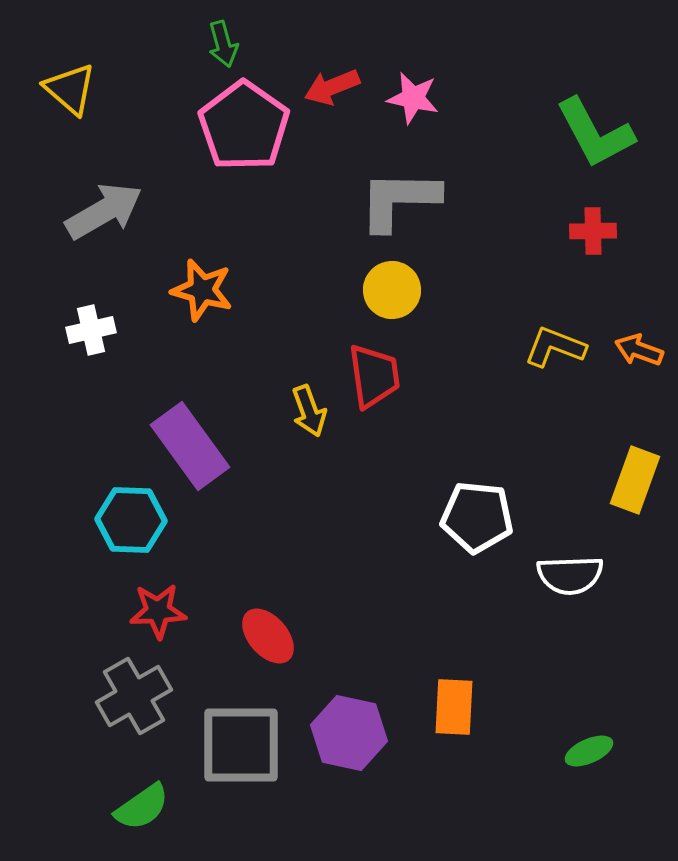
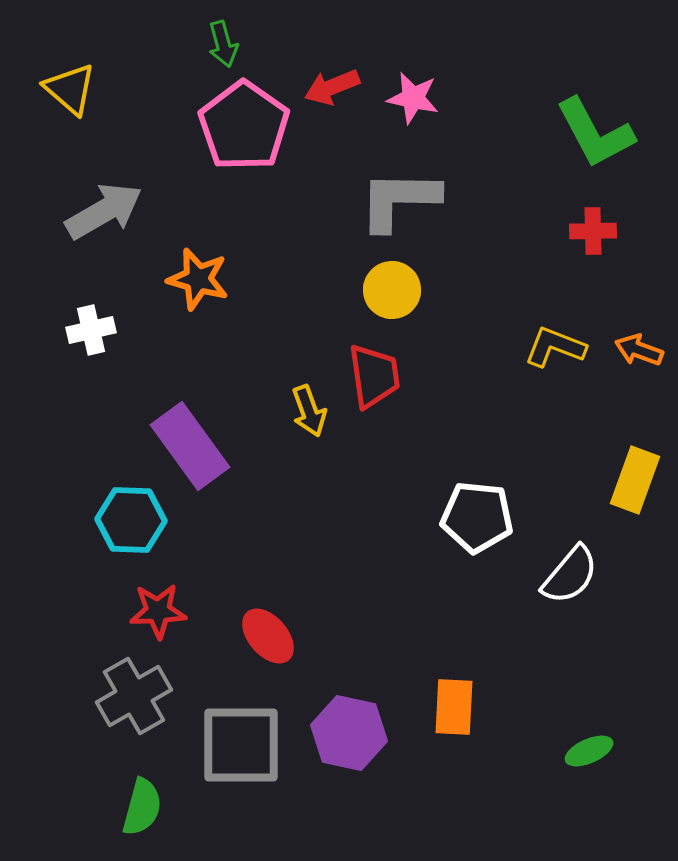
orange star: moved 4 px left, 11 px up
white semicircle: rotated 48 degrees counterclockwise
green semicircle: rotated 40 degrees counterclockwise
